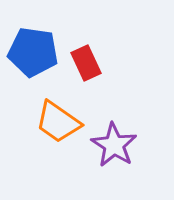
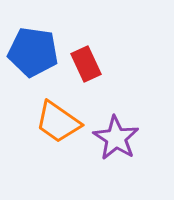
red rectangle: moved 1 px down
purple star: moved 2 px right, 7 px up
